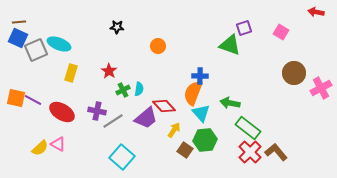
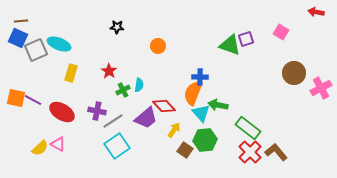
brown line: moved 2 px right, 1 px up
purple square: moved 2 px right, 11 px down
blue cross: moved 1 px down
cyan semicircle: moved 4 px up
green arrow: moved 12 px left, 2 px down
cyan square: moved 5 px left, 11 px up; rotated 15 degrees clockwise
